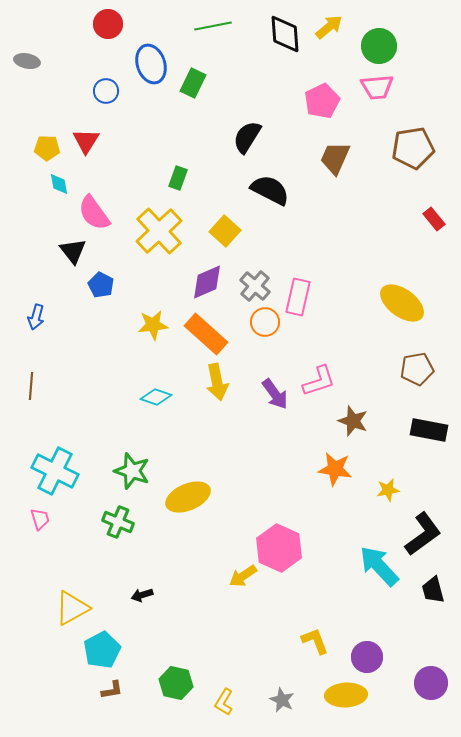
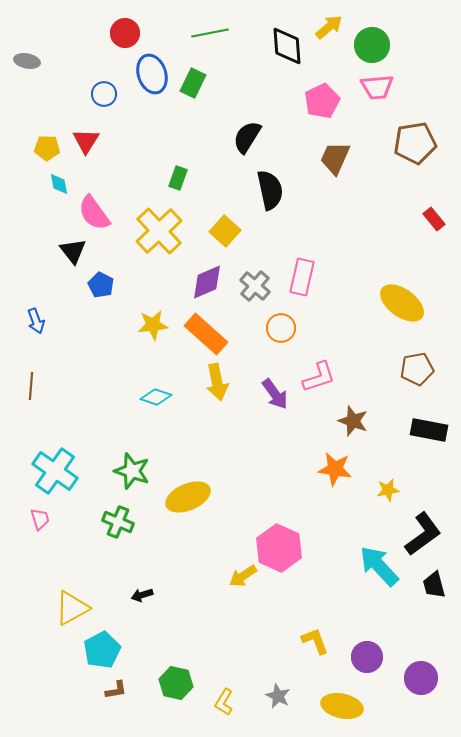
red circle at (108, 24): moved 17 px right, 9 px down
green line at (213, 26): moved 3 px left, 7 px down
black diamond at (285, 34): moved 2 px right, 12 px down
green circle at (379, 46): moved 7 px left, 1 px up
blue ellipse at (151, 64): moved 1 px right, 10 px down
blue circle at (106, 91): moved 2 px left, 3 px down
brown pentagon at (413, 148): moved 2 px right, 5 px up
black semicircle at (270, 190): rotated 51 degrees clockwise
pink rectangle at (298, 297): moved 4 px right, 20 px up
blue arrow at (36, 317): moved 4 px down; rotated 35 degrees counterclockwise
orange circle at (265, 322): moved 16 px right, 6 px down
pink L-shape at (319, 381): moved 4 px up
cyan cross at (55, 471): rotated 9 degrees clockwise
black trapezoid at (433, 590): moved 1 px right, 5 px up
purple circle at (431, 683): moved 10 px left, 5 px up
brown L-shape at (112, 690): moved 4 px right
yellow ellipse at (346, 695): moved 4 px left, 11 px down; rotated 15 degrees clockwise
gray star at (282, 700): moved 4 px left, 4 px up
